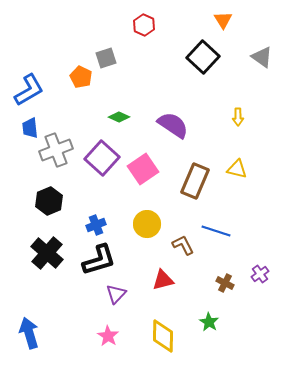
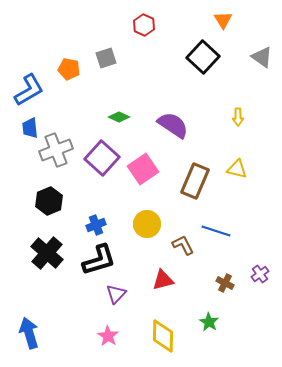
orange pentagon: moved 12 px left, 8 px up; rotated 15 degrees counterclockwise
